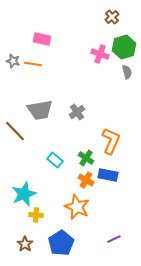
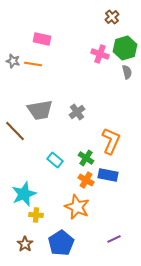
green hexagon: moved 1 px right, 1 px down
